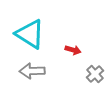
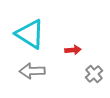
red arrow: rotated 21 degrees counterclockwise
gray cross: moved 1 px left
